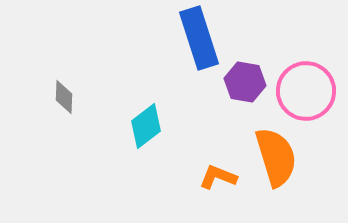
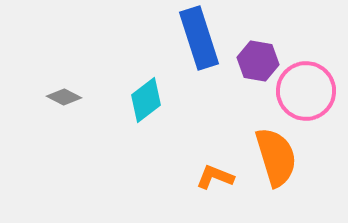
purple hexagon: moved 13 px right, 21 px up
gray diamond: rotated 64 degrees counterclockwise
cyan diamond: moved 26 px up
orange L-shape: moved 3 px left
